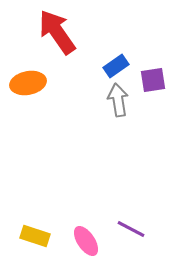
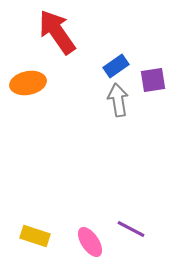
pink ellipse: moved 4 px right, 1 px down
